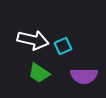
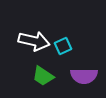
white arrow: moved 1 px right, 1 px down
green trapezoid: moved 4 px right, 3 px down
